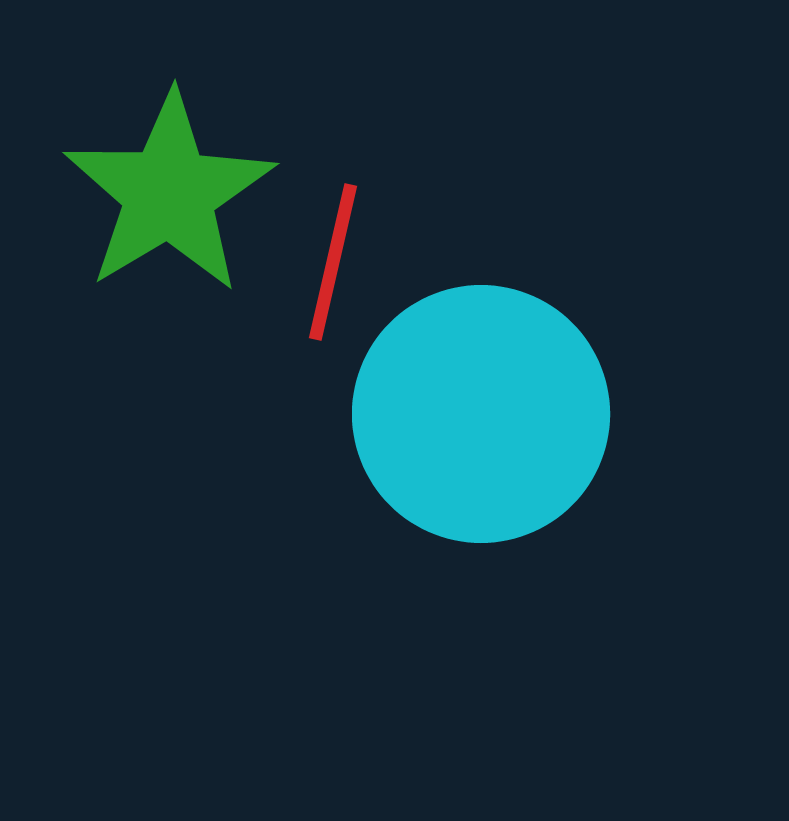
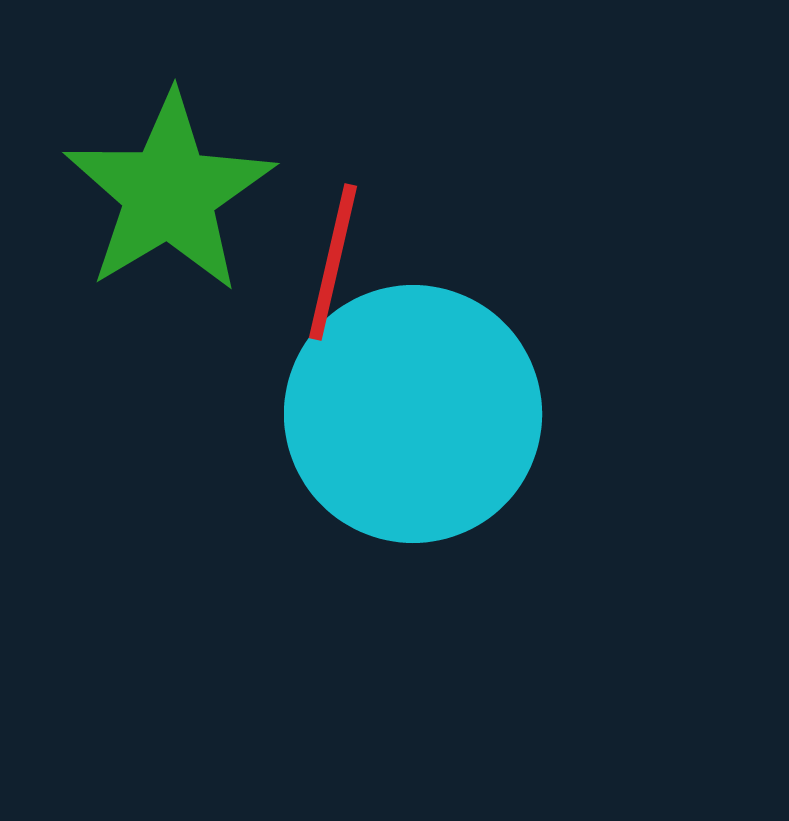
cyan circle: moved 68 px left
